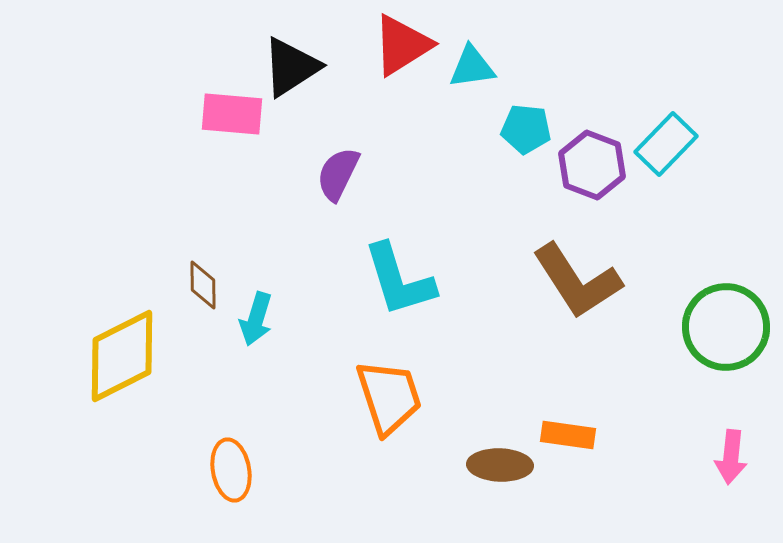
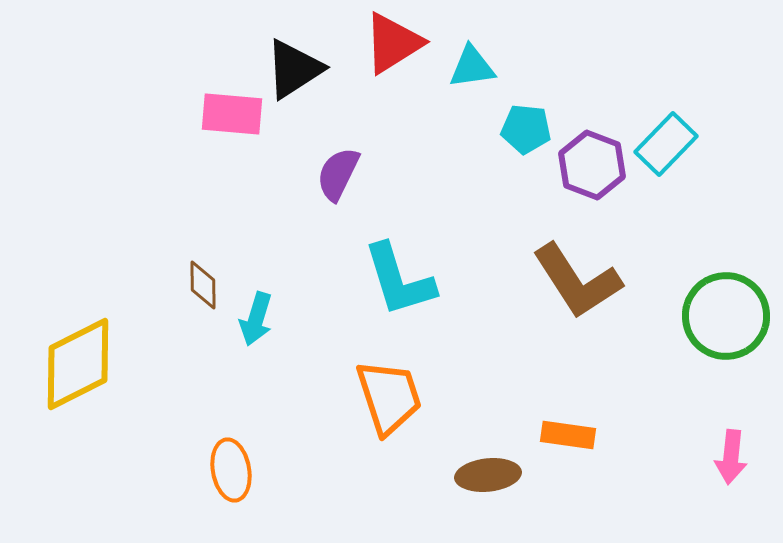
red triangle: moved 9 px left, 2 px up
black triangle: moved 3 px right, 2 px down
green circle: moved 11 px up
yellow diamond: moved 44 px left, 8 px down
brown ellipse: moved 12 px left, 10 px down; rotated 8 degrees counterclockwise
